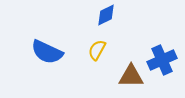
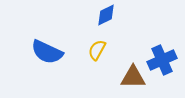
brown triangle: moved 2 px right, 1 px down
